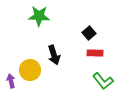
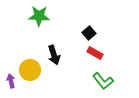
red rectangle: rotated 28 degrees clockwise
